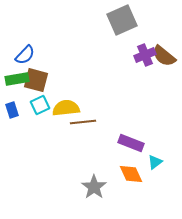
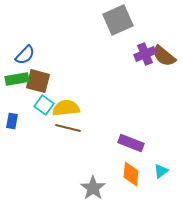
gray square: moved 4 px left
purple cross: moved 1 px up
brown square: moved 2 px right, 1 px down
cyan square: moved 4 px right; rotated 30 degrees counterclockwise
blue rectangle: moved 11 px down; rotated 28 degrees clockwise
brown line: moved 15 px left, 6 px down; rotated 20 degrees clockwise
cyan triangle: moved 6 px right, 9 px down
orange diamond: rotated 30 degrees clockwise
gray star: moved 1 px left, 1 px down
